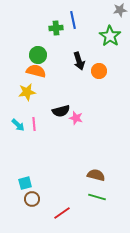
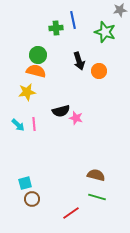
green star: moved 5 px left, 4 px up; rotated 15 degrees counterclockwise
red line: moved 9 px right
